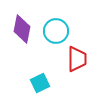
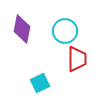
cyan circle: moved 9 px right
